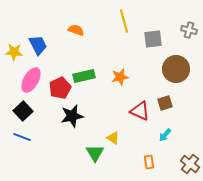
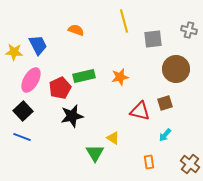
red triangle: rotated 10 degrees counterclockwise
